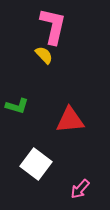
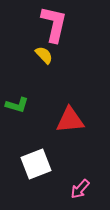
pink L-shape: moved 1 px right, 2 px up
green L-shape: moved 1 px up
white square: rotated 32 degrees clockwise
